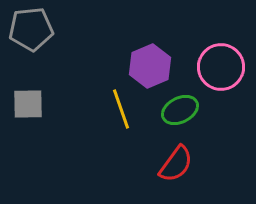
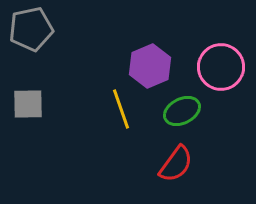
gray pentagon: rotated 6 degrees counterclockwise
green ellipse: moved 2 px right, 1 px down
